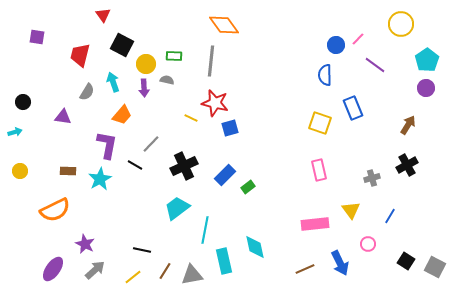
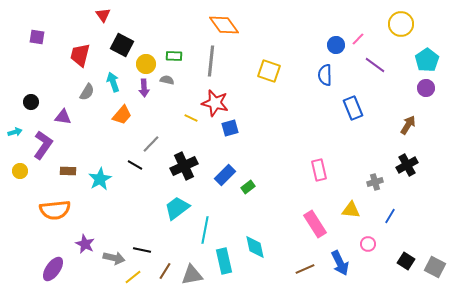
black circle at (23, 102): moved 8 px right
yellow square at (320, 123): moved 51 px left, 52 px up
purple L-shape at (107, 145): moved 64 px left; rotated 24 degrees clockwise
gray cross at (372, 178): moved 3 px right, 4 px down
orange semicircle at (55, 210): rotated 20 degrees clockwise
yellow triangle at (351, 210): rotated 48 degrees counterclockwise
pink rectangle at (315, 224): rotated 64 degrees clockwise
gray arrow at (95, 270): moved 19 px right, 12 px up; rotated 55 degrees clockwise
